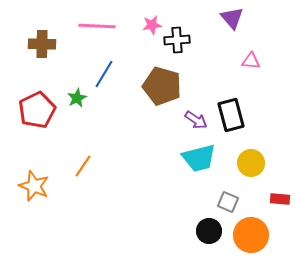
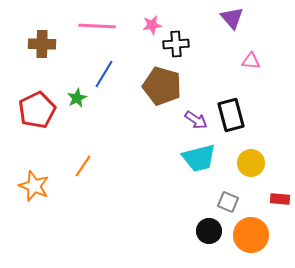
black cross: moved 1 px left, 4 px down
